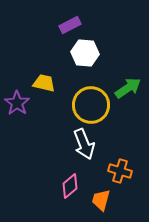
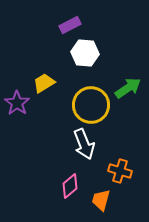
yellow trapezoid: rotated 45 degrees counterclockwise
